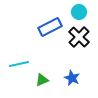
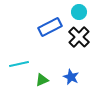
blue star: moved 1 px left, 1 px up
